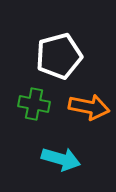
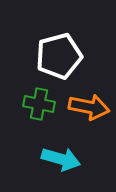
green cross: moved 5 px right
